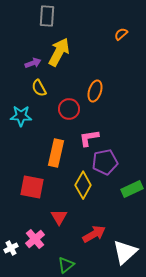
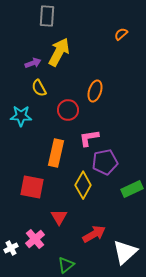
red circle: moved 1 px left, 1 px down
